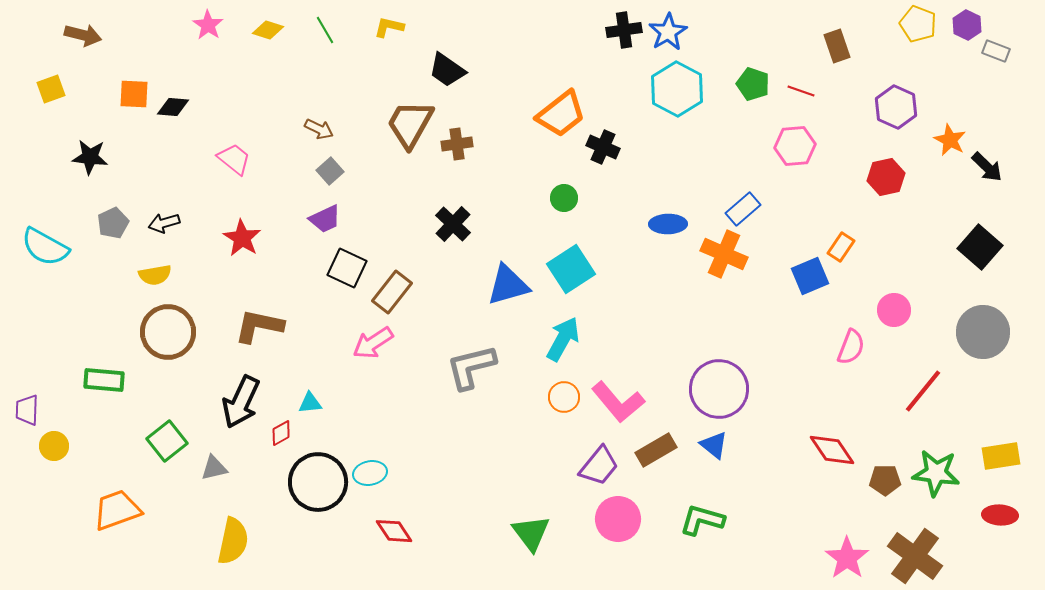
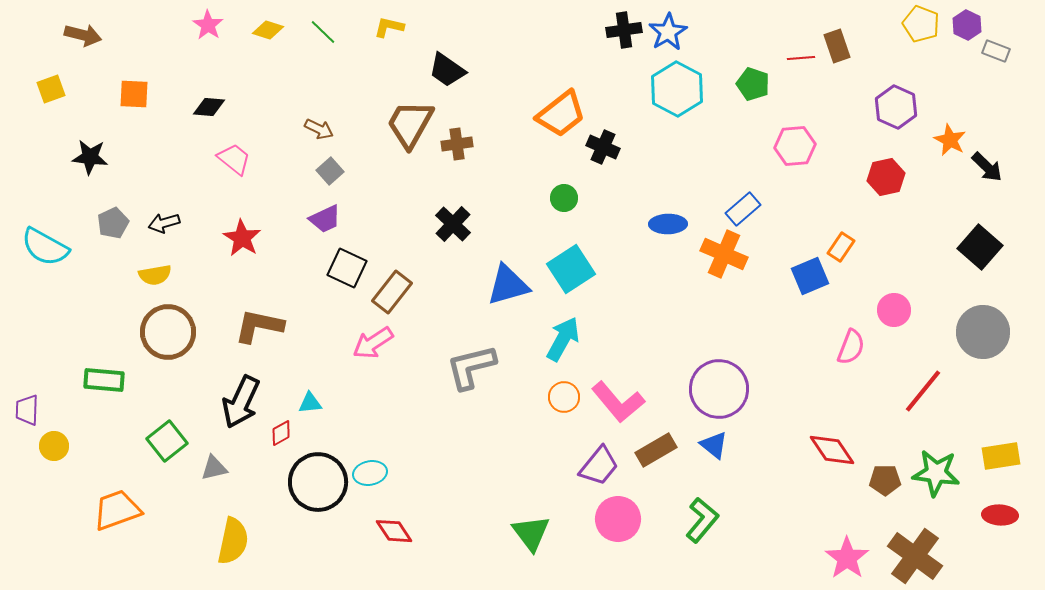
yellow pentagon at (918, 24): moved 3 px right
green line at (325, 30): moved 2 px left, 2 px down; rotated 16 degrees counterclockwise
red line at (801, 91): moved 33 px up; rotated 24 degrees counterclockwise
black diamond at (173, 107): moved 36 px right
green L-shape at (702, 520): rotated 114 degrees clockwise
